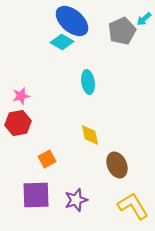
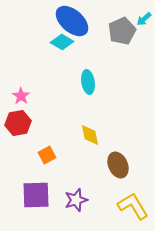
pink star: rotated 24 degrees counterclockwise
orange square: moved 4 px up
brown ellipse: moved 1 px right
